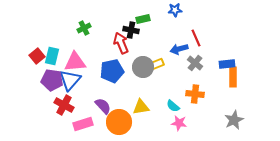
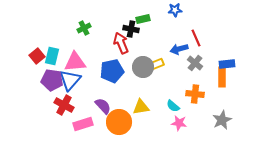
black cross: moved 1 px up
orange rectangle: moved 11 px left
gray star: moved 12 px left
